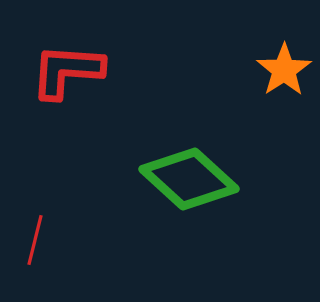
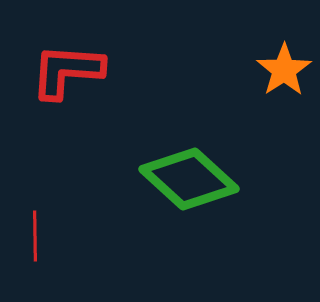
red line: moved 4 px up; rotated 15 degrees counterclockwise
